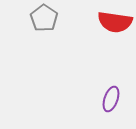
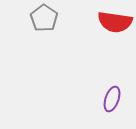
purple ellipse: moved 1 px right
